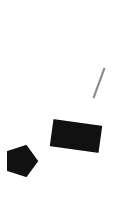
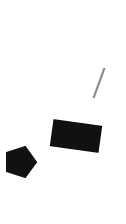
black pentagon: moved 1 px left, 1 px down
